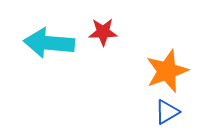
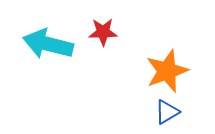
cyan arrow: moved 1 px left, 1 px down; rotated 9 degrees clockwise
